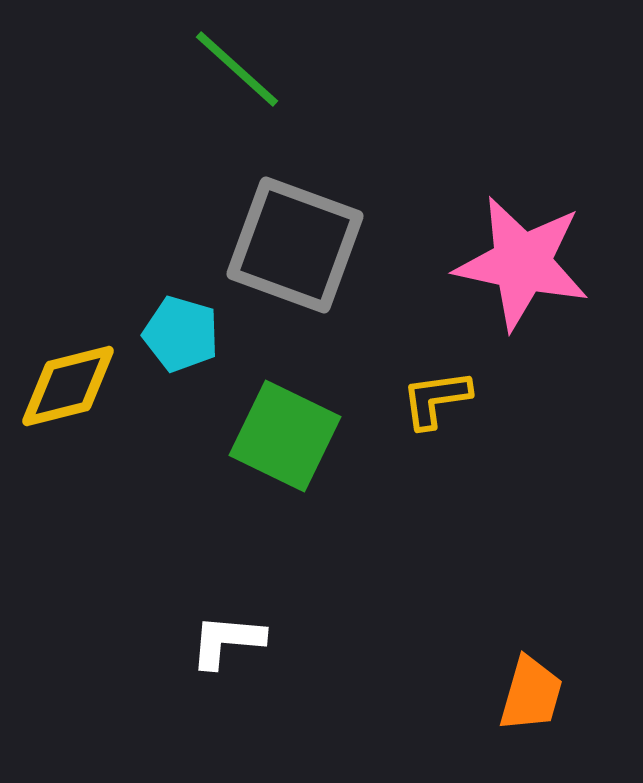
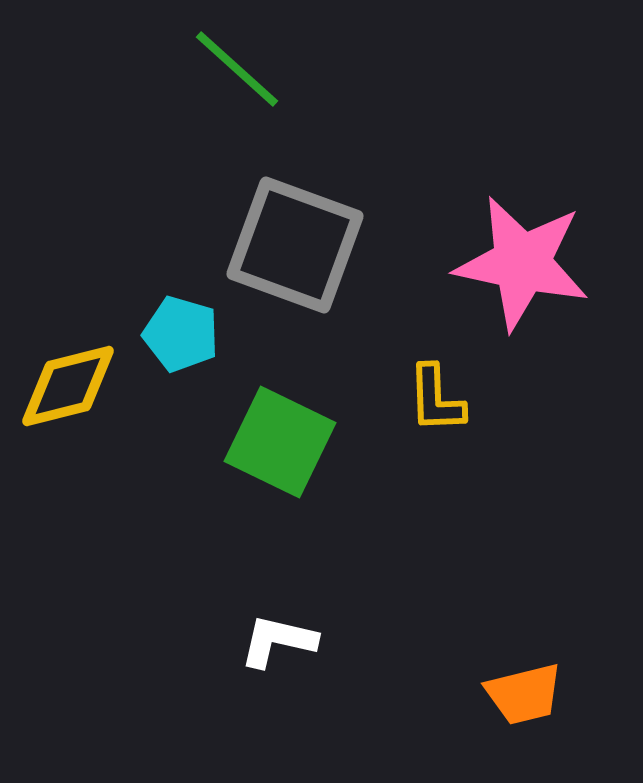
yellow L-shape: rotated 84 degrees counterclockwise
green square: moved 5 px left, 6 px down
white L-shape: moved 51 px right; rotated 8 degrees clockwise
orange trapezoid: moved 7 px left; rotated 60 degrees clockwise
